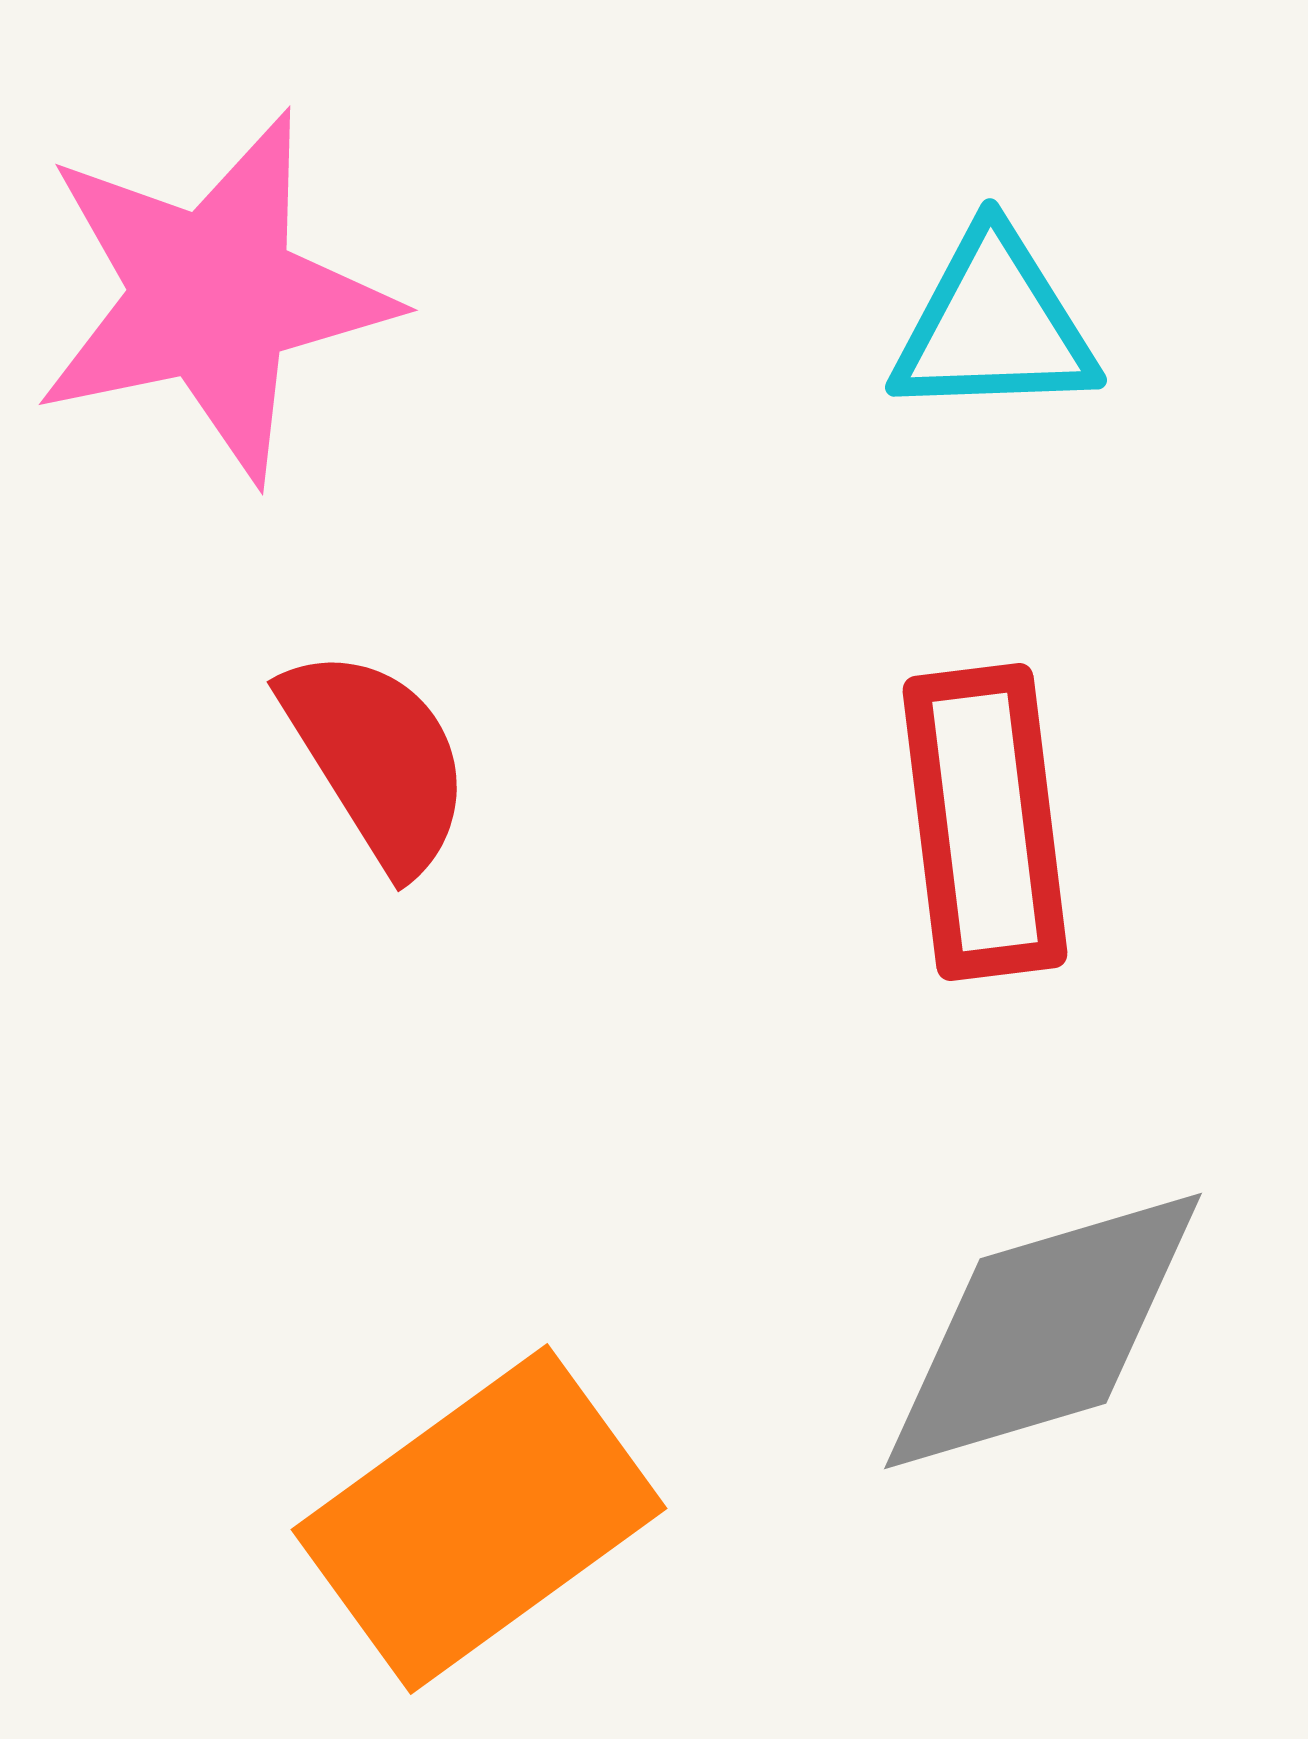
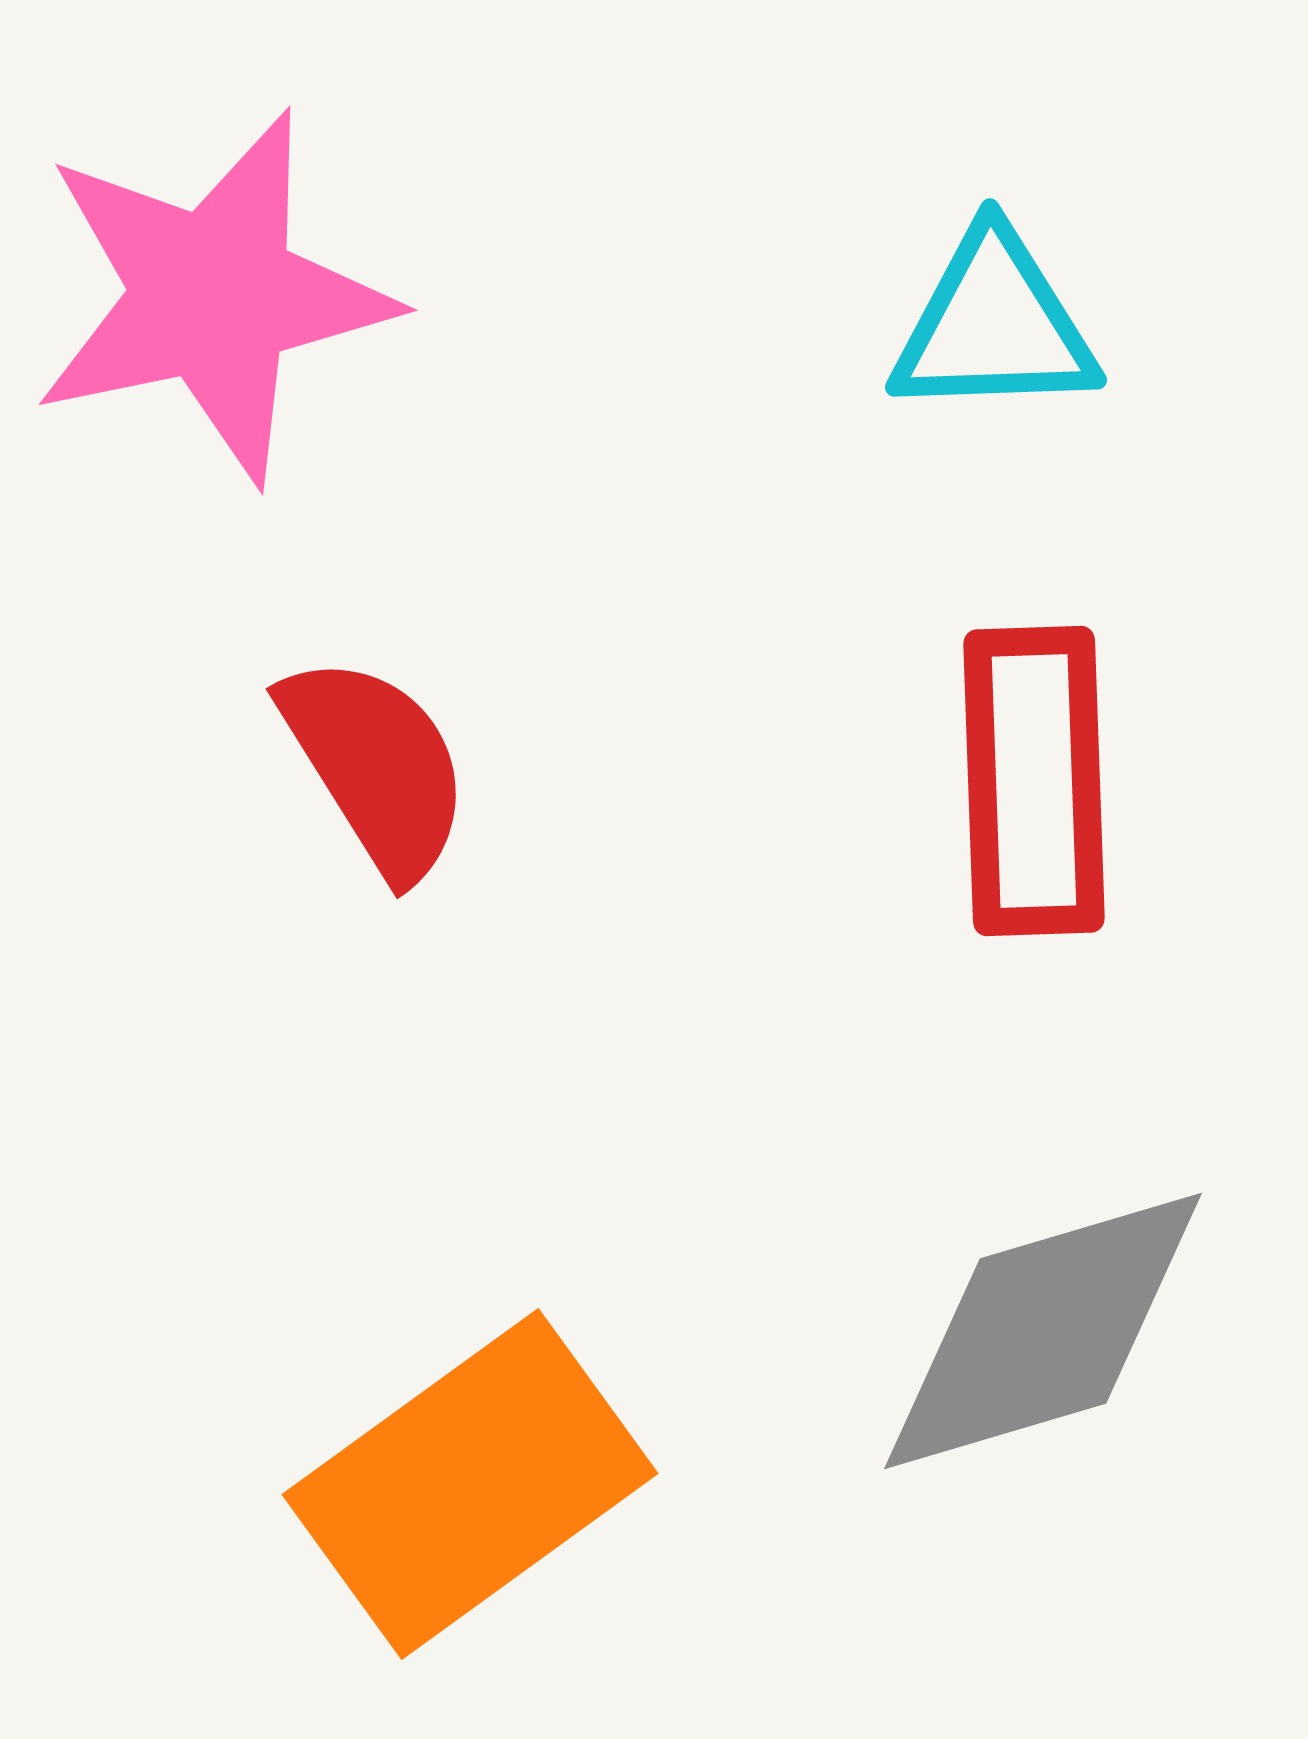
red semicircle: moved 1 px left, 7 px down
red rectangle: moved 49 px right, 41 px up; rotated 5 degrees clockwise
orange rectangle: moved 9 px left, 35 px up
